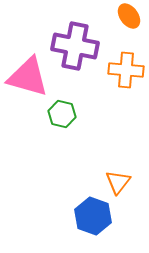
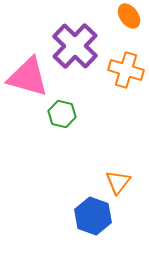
purple cross: rotated 33 degrees clockwise
orange cross: rotated 12 degrees clockwise
